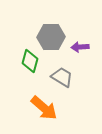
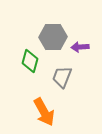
gray hexagon: moved 2 px right
gray trapezoid: rotated 100 degrees counterclockwise
orange arrow: moved 4 px down; rotated 20 degrees clockwise
